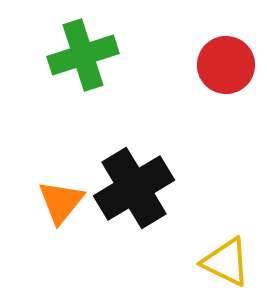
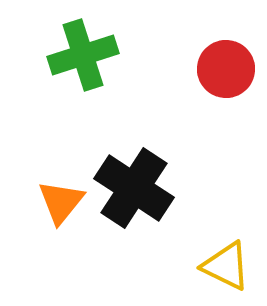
red circle: moved 4 px down
black cross: rotated 26 degrees counterclockwise
yellow triangle: moved 4 px down
